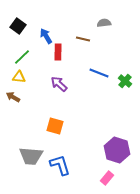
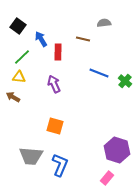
blue arrow: moved 5 px left, 3 px down
purple arrow: moved 5 px left; rotated 24 degrees clockwise
blue L-shape: rotated 40 degrees clockwise
